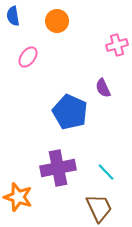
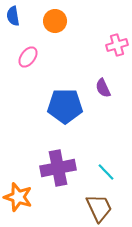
orange circle: moved 2 px left
blue pentagon: moved 5 px left, 6 px up; rotated 24 degrees counterclockwise
